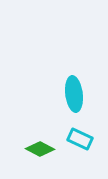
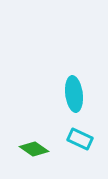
green diamond: moved 6 px left; rotated 8 degrees clockwise
